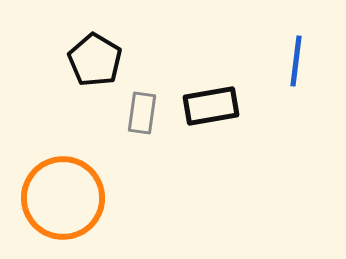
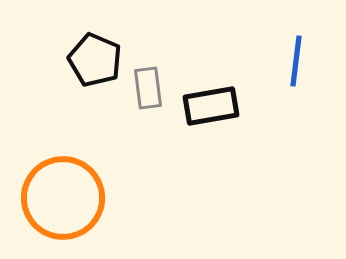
black pentagon: rotated 8 degrees counterclockwise
gray rectangle: moved 6 px right, 25 px up; rotated 15 degrees counterclockwise
